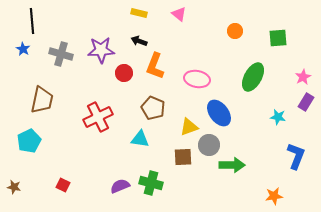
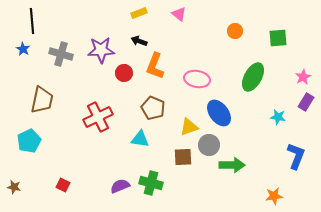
yellow rectangle: rotated 35 degrees counterclockwise
